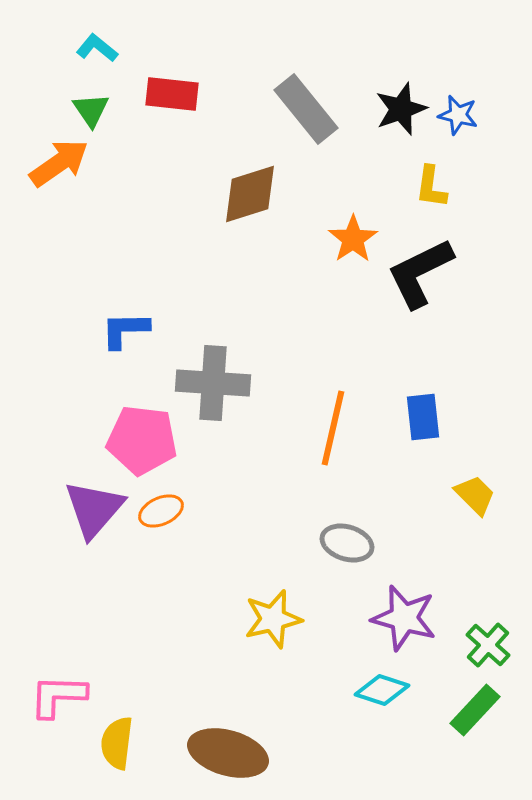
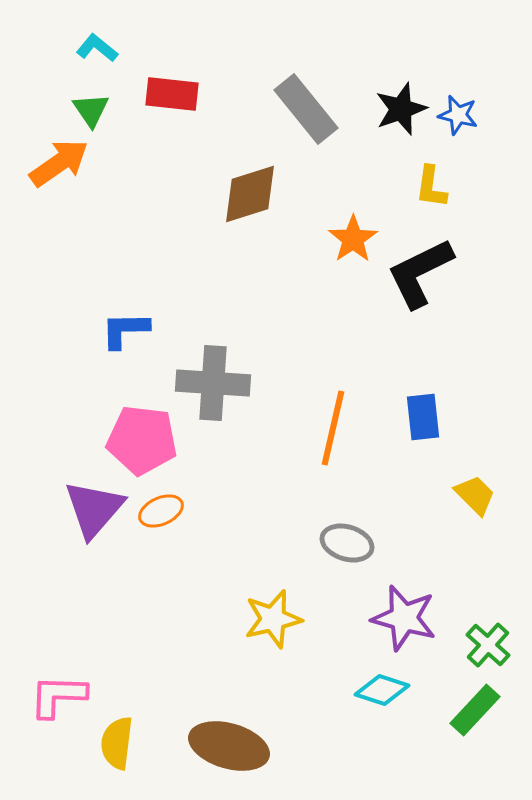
brown ellipse: moved 1 px right, 7 px up
